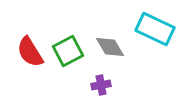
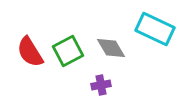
gray diamond: moved 1 px right, 1 px down
